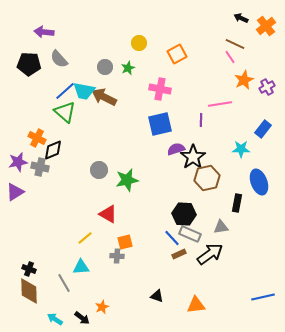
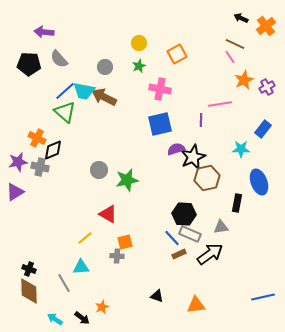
green star at (128, 68): moved 11 px right, 2 px up
black star at (193, 157): rotated 10 degrees clockwise
